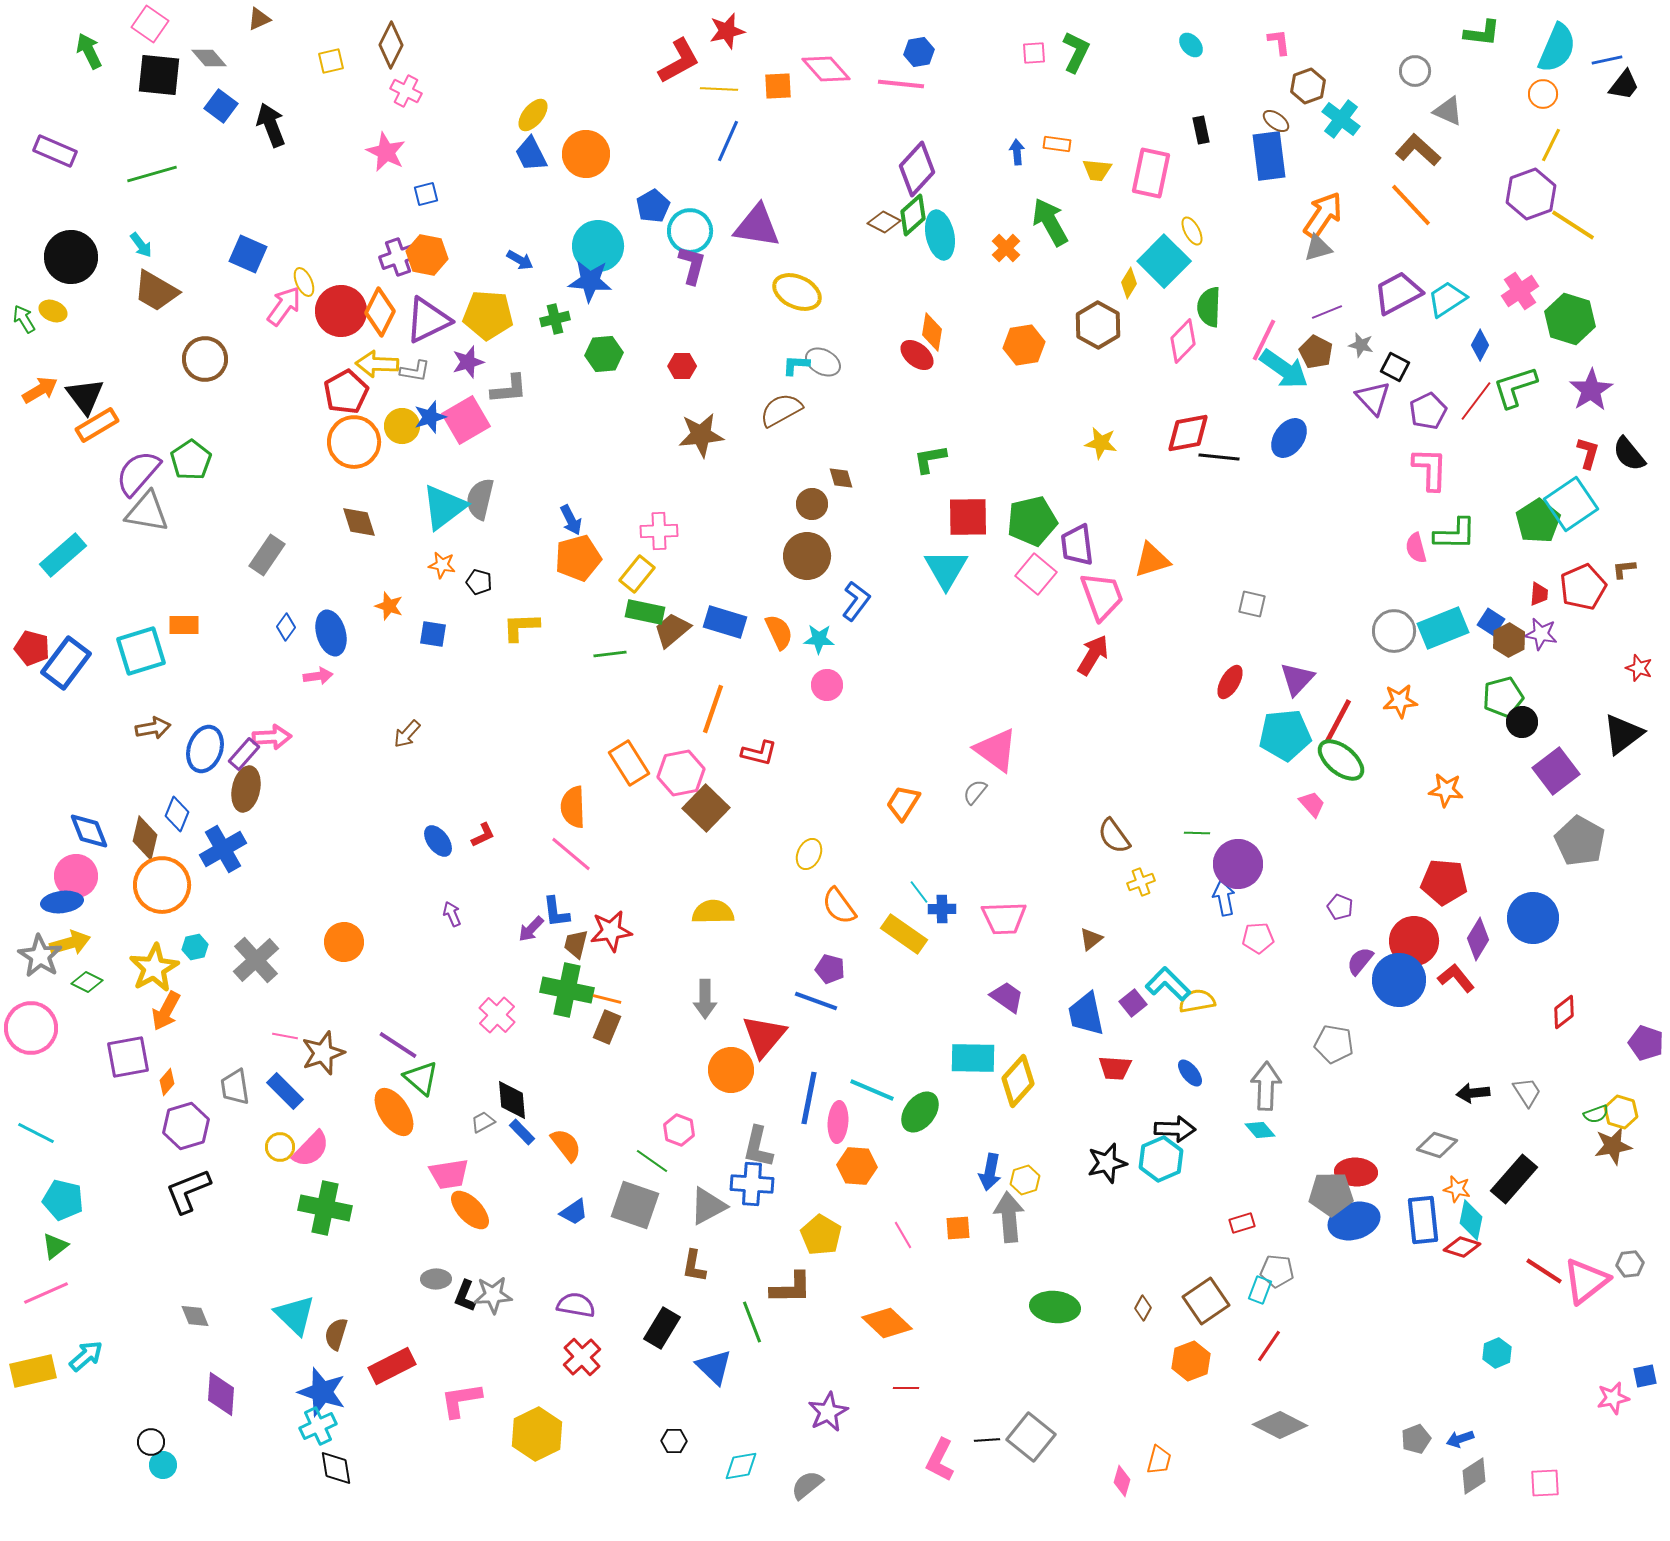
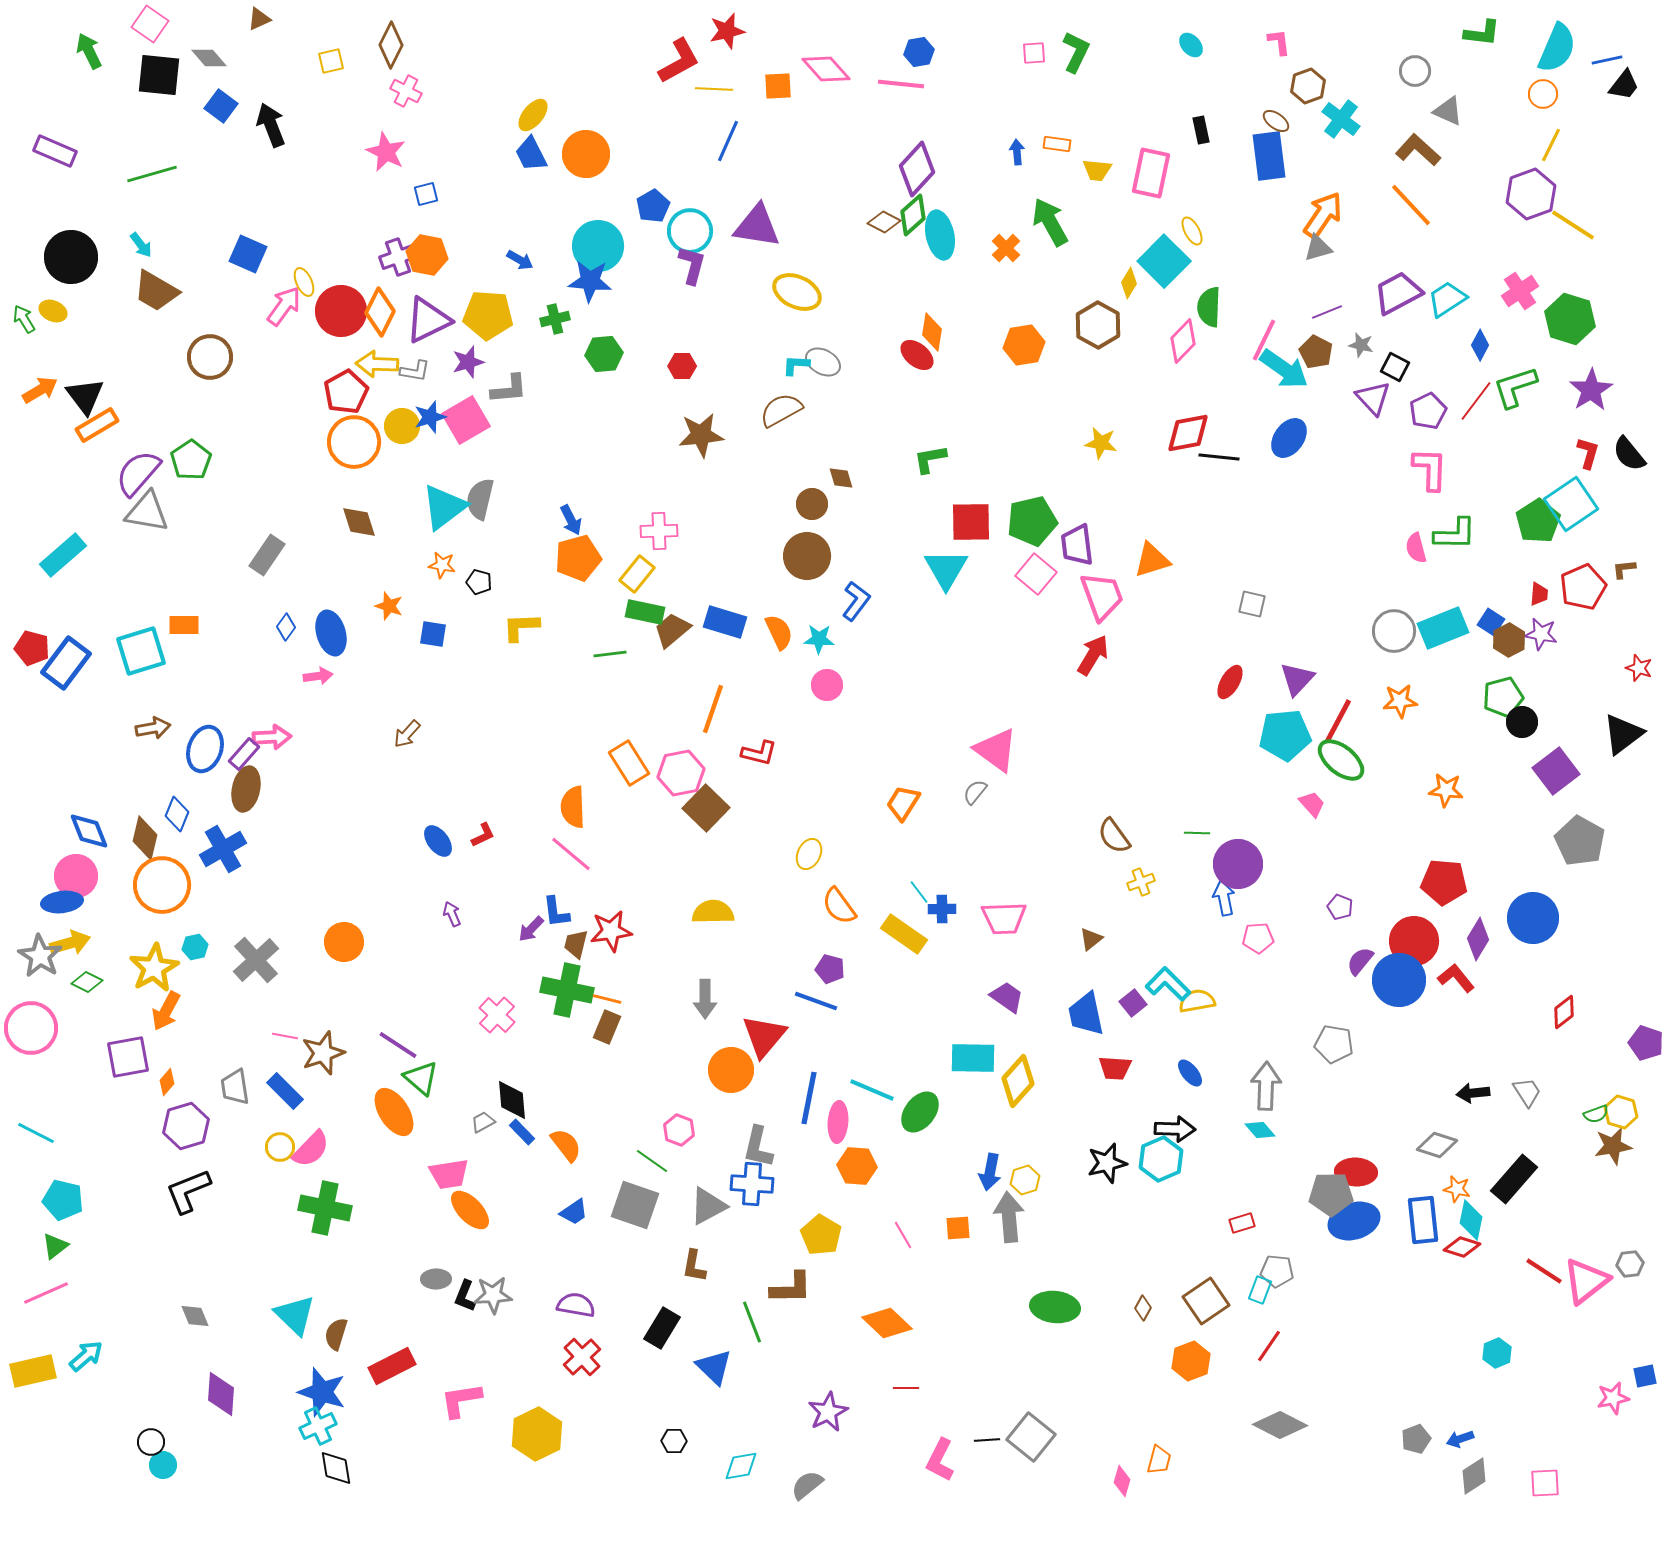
yellow line at (719, 89): moved 5 px left
brown circle at (205, 359): moved 5 px right, 2 px up
red square at (968, 517): moved 3 px right, 5 px down
